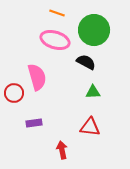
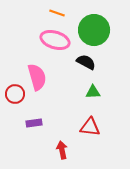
red circle: moved 1 px right, 1 px down
